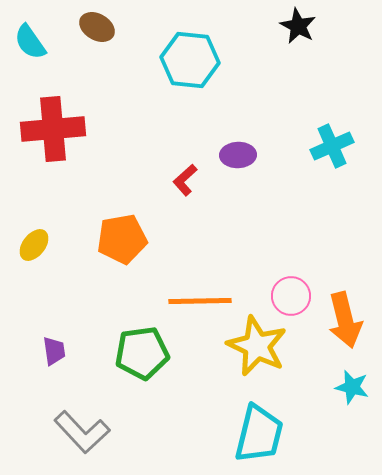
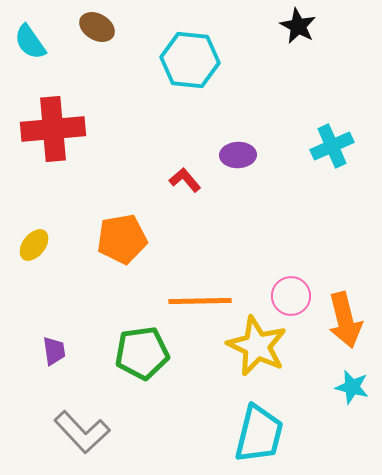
red L-shape: rotated 92 degrees clockwise
